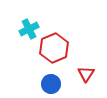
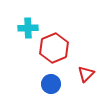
cyan cross: moved 1 px left, 1 px up; rotated 24 degrees clockwise
red triangle: rotated 12 degrees clockwise
